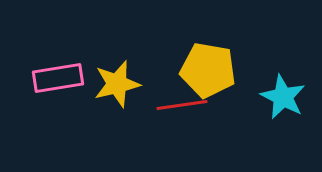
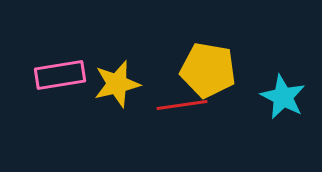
pink rectangle: moved 2 px right, 3 px up
